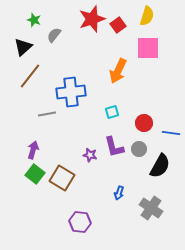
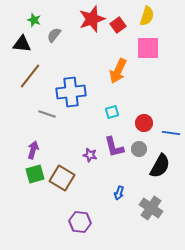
black triangle: moved 1 px left, 3 px up; rotated 48 degrees clockwise
gray line: rotated 30 degrees clockwise
green square: rotated 36 degrees clockwise
